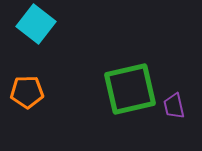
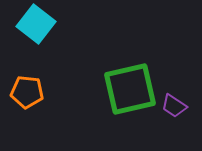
orange pentagon: rotated 8 degrees clockwise
purple trapezoid: rotated 44 degrees counterclockwise
